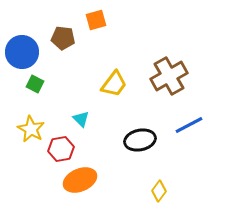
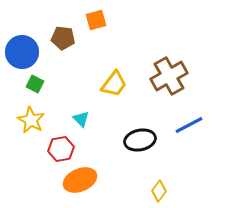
yellow star: moved 9 px up
